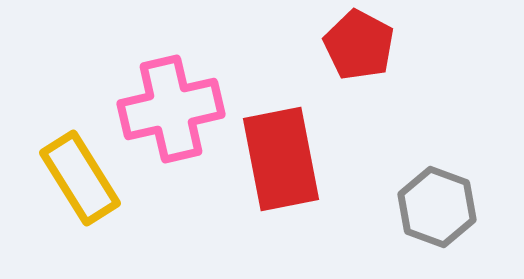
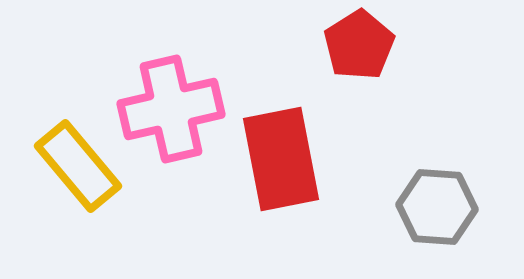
red pentagon: rotated 12 degrees clockwise
yellow rectangle: moved 2 px left, 12 px up; rotated 8 degrees counterclockwise
gray hexagon: rotated 16 degrees counterclockwise
